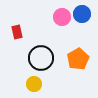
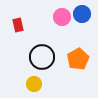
red rectangle: moved 1 px right, 7 px up
black circle: moved 1 px right, 1 px up
